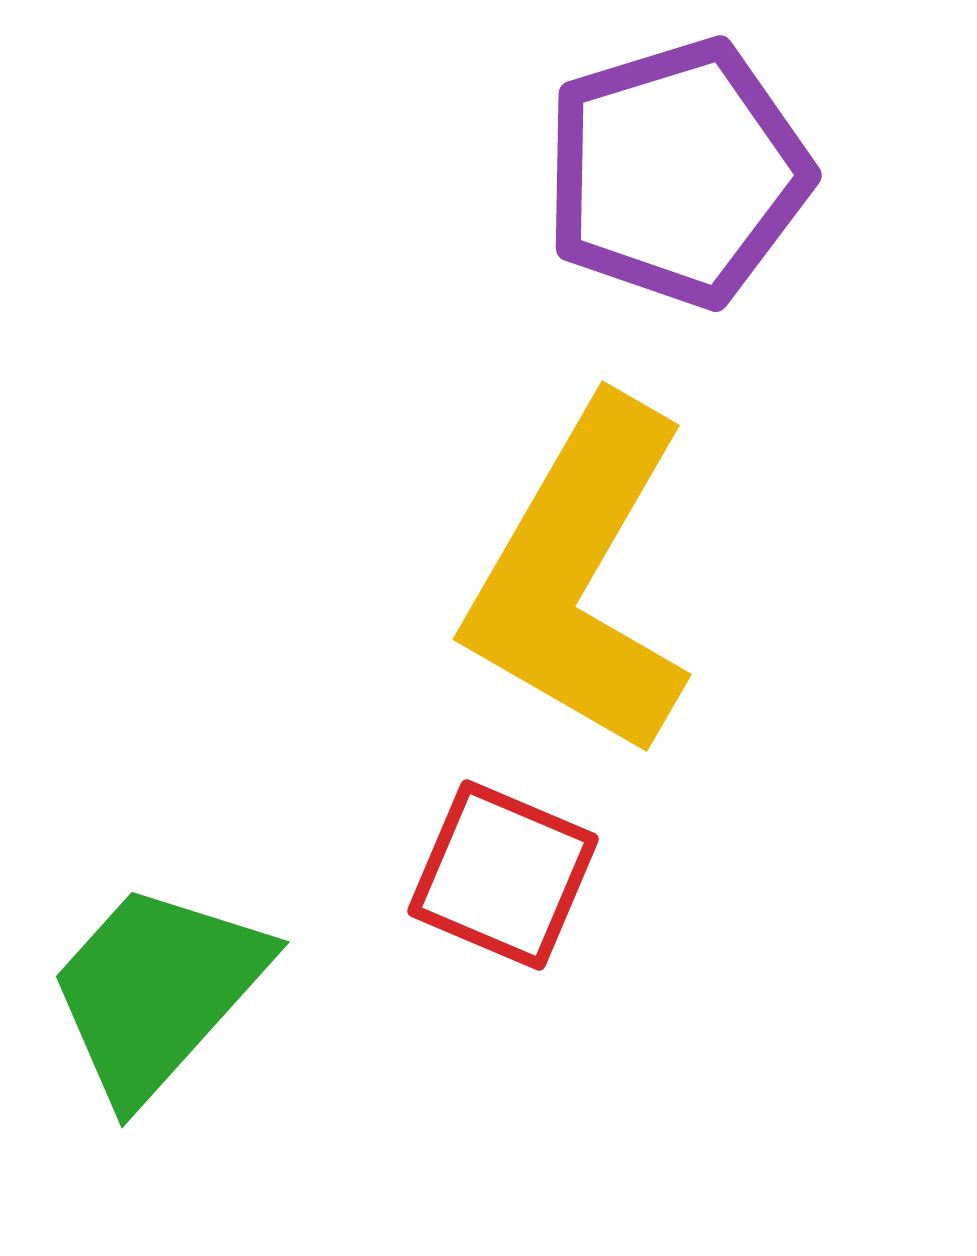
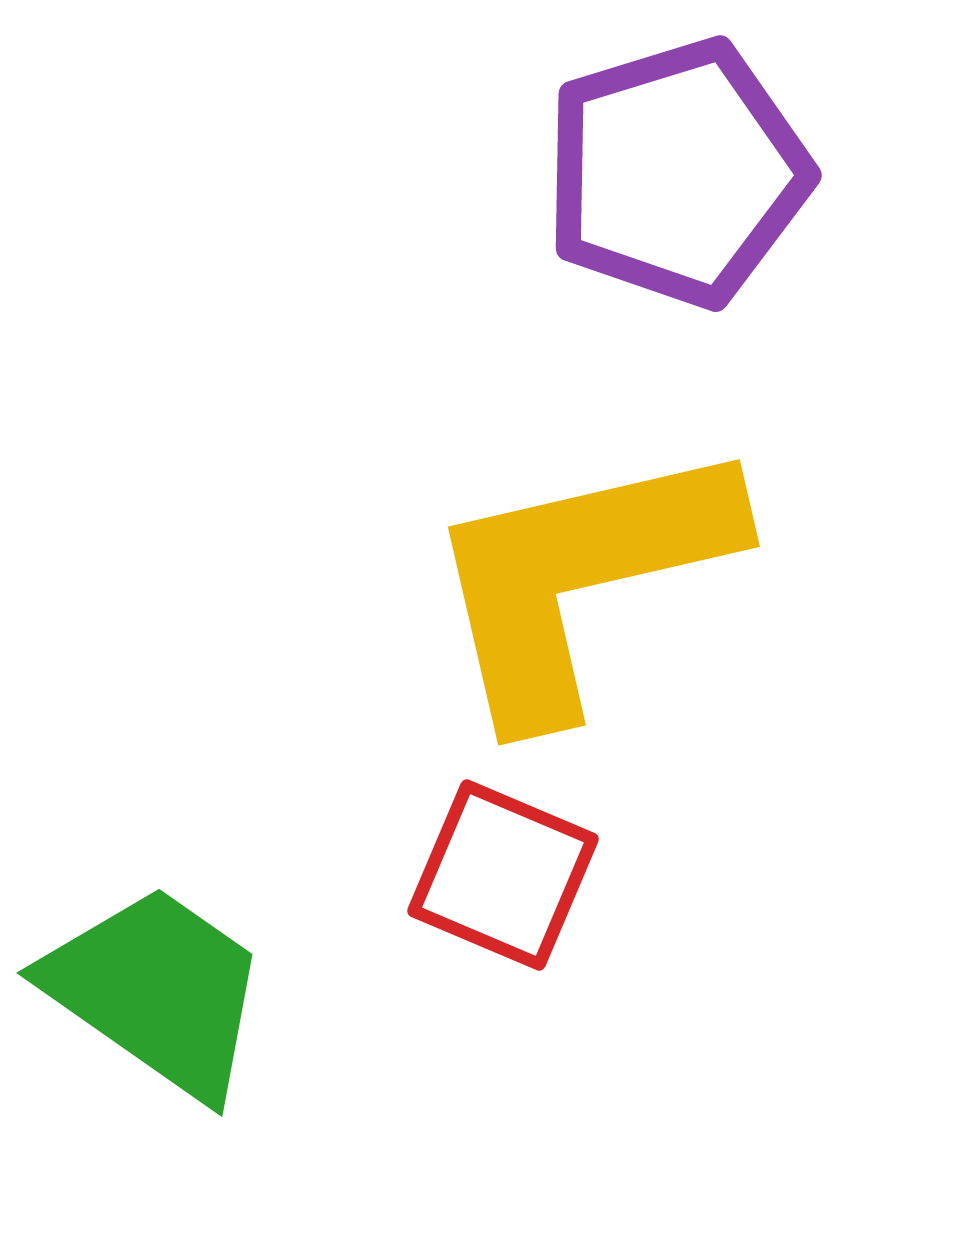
yellow L-shape: rotated 47 degrees clockwise
green trapezoid: rotated 83 degrees clockwise
